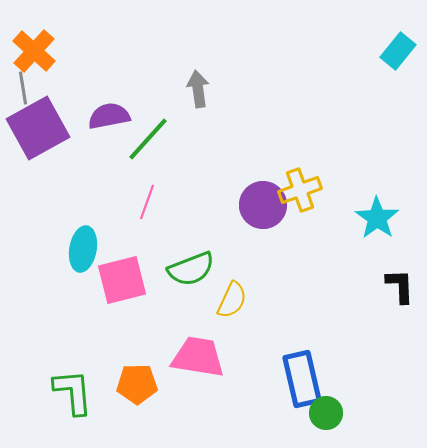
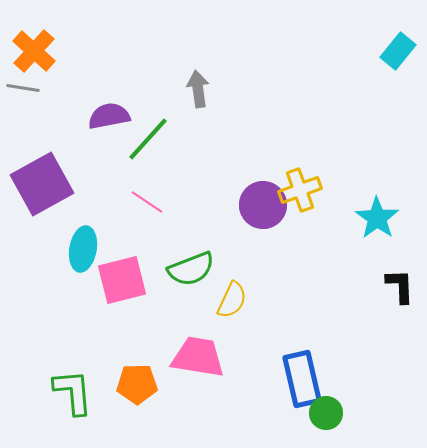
gray line: rotated 72 degrees counterclockwise
purple square: moved 4 px right, 56 px down
pink line: rotated 76 degrees counterclockwise
